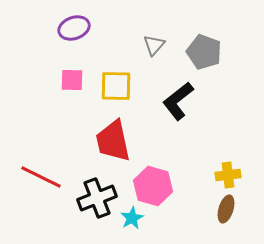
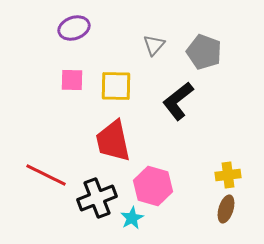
red line: moved 5 px right, 2 px up
